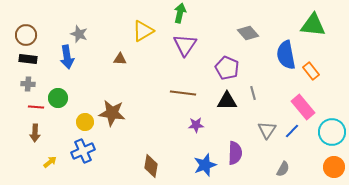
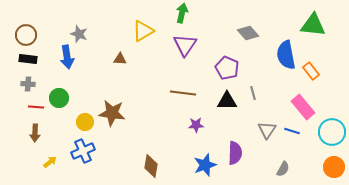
green arrow: moved 2 px right
green circle: moved 1 px right
blue line: rotated 63 degrees clockwise
